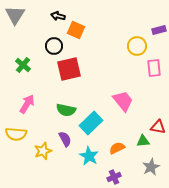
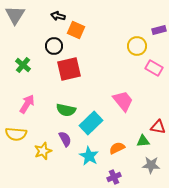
pink rectangle: rotated 54 degrees counterclockwise
gray star: moved 2 px up; rotated 30 degrees clockwise
